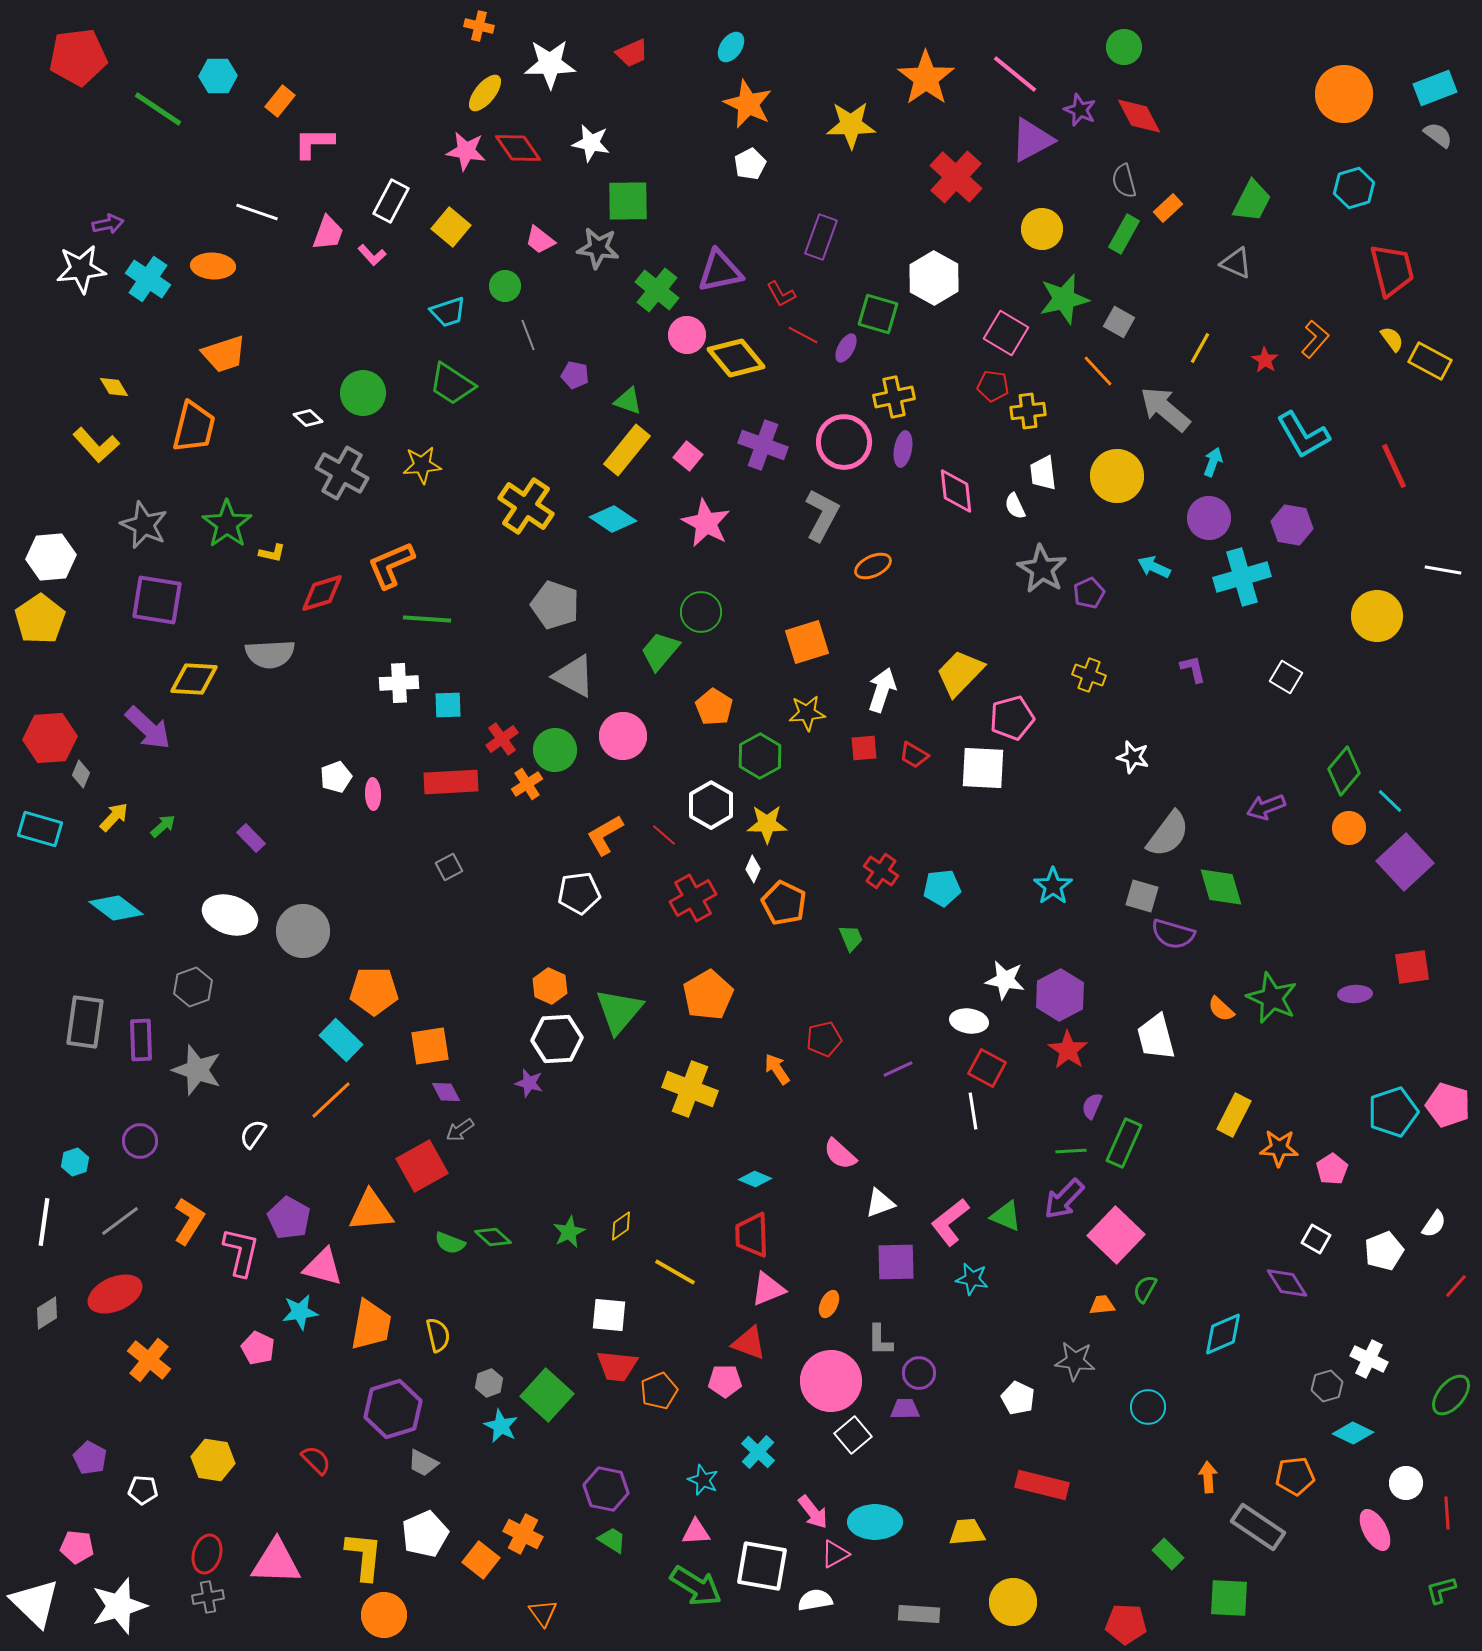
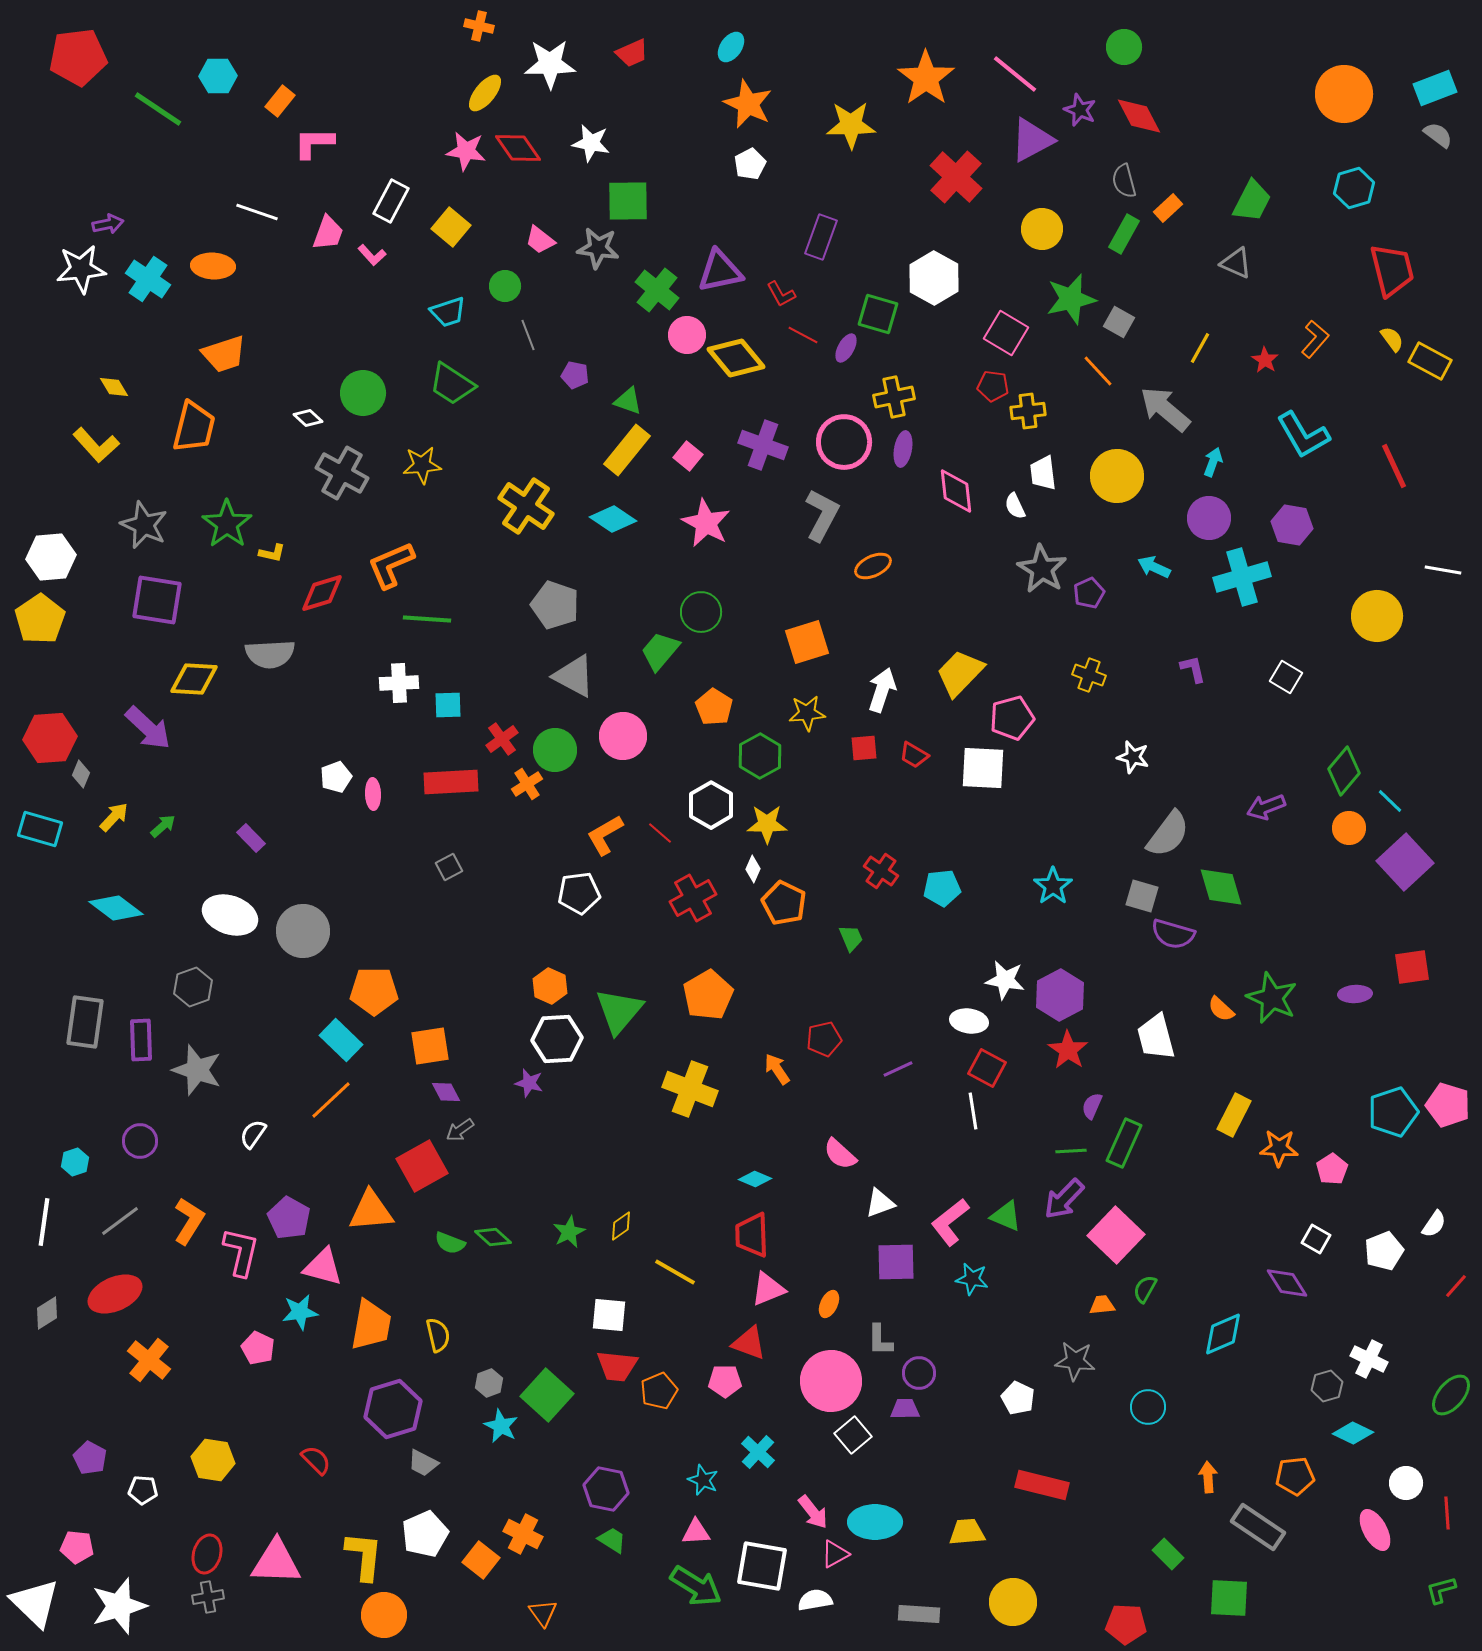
green star at (1064, 299): moved 7 px right
red line at (664, 835): moved 4 px left, 2 px up
